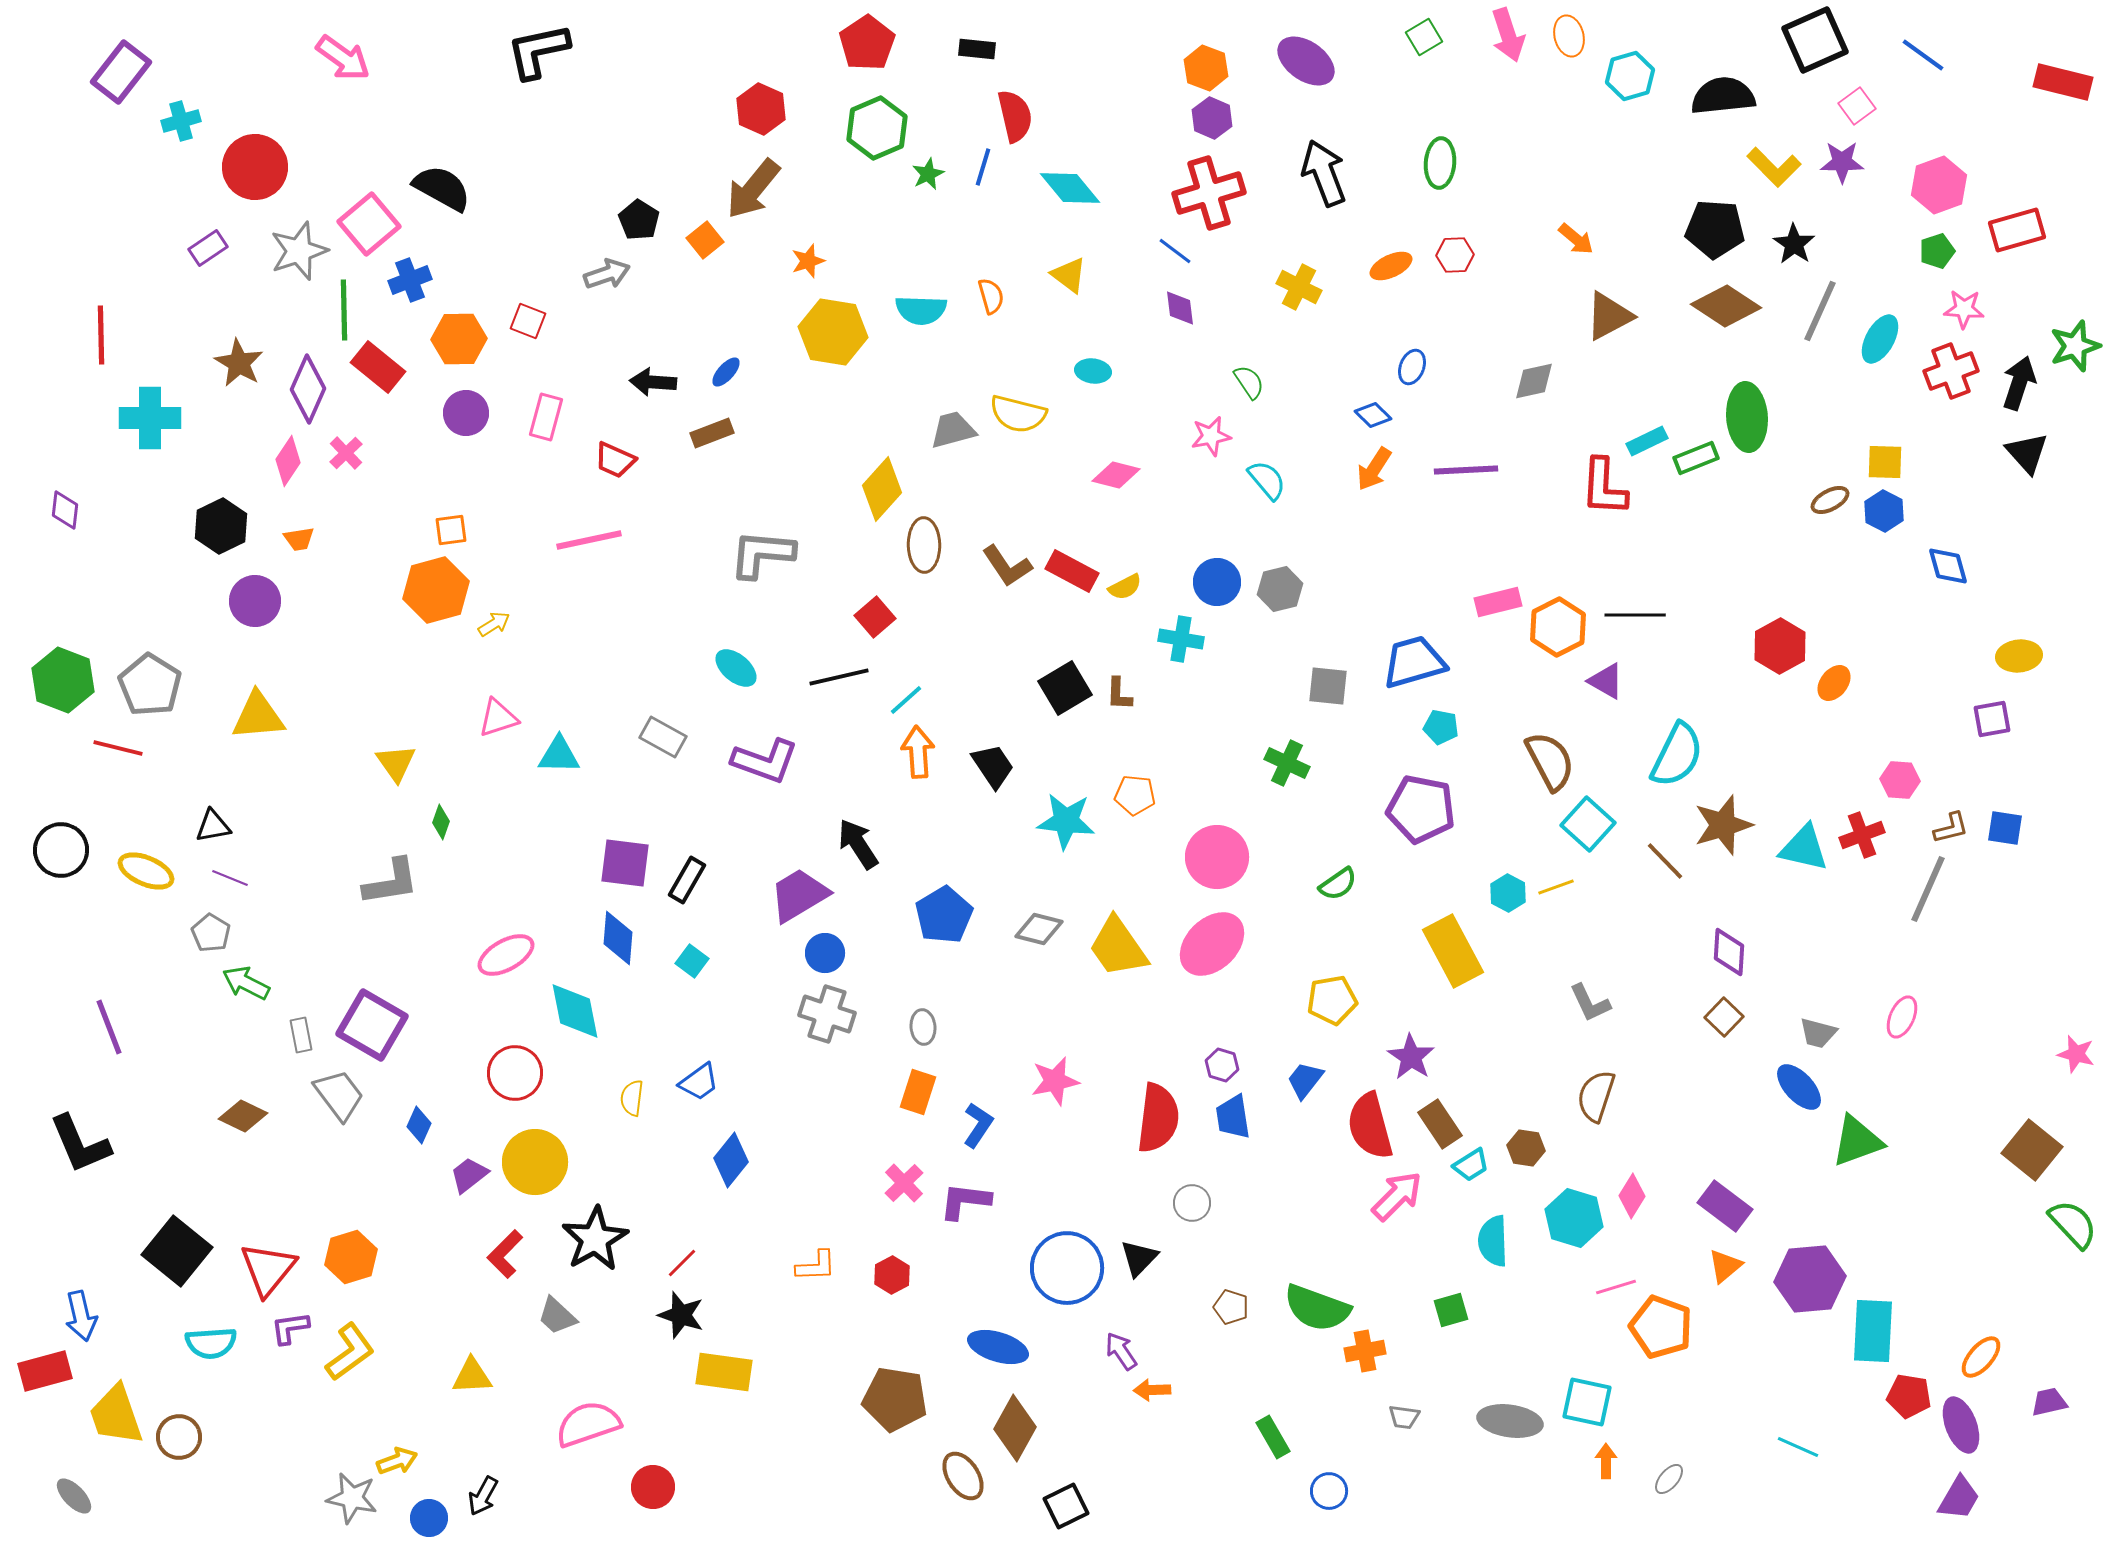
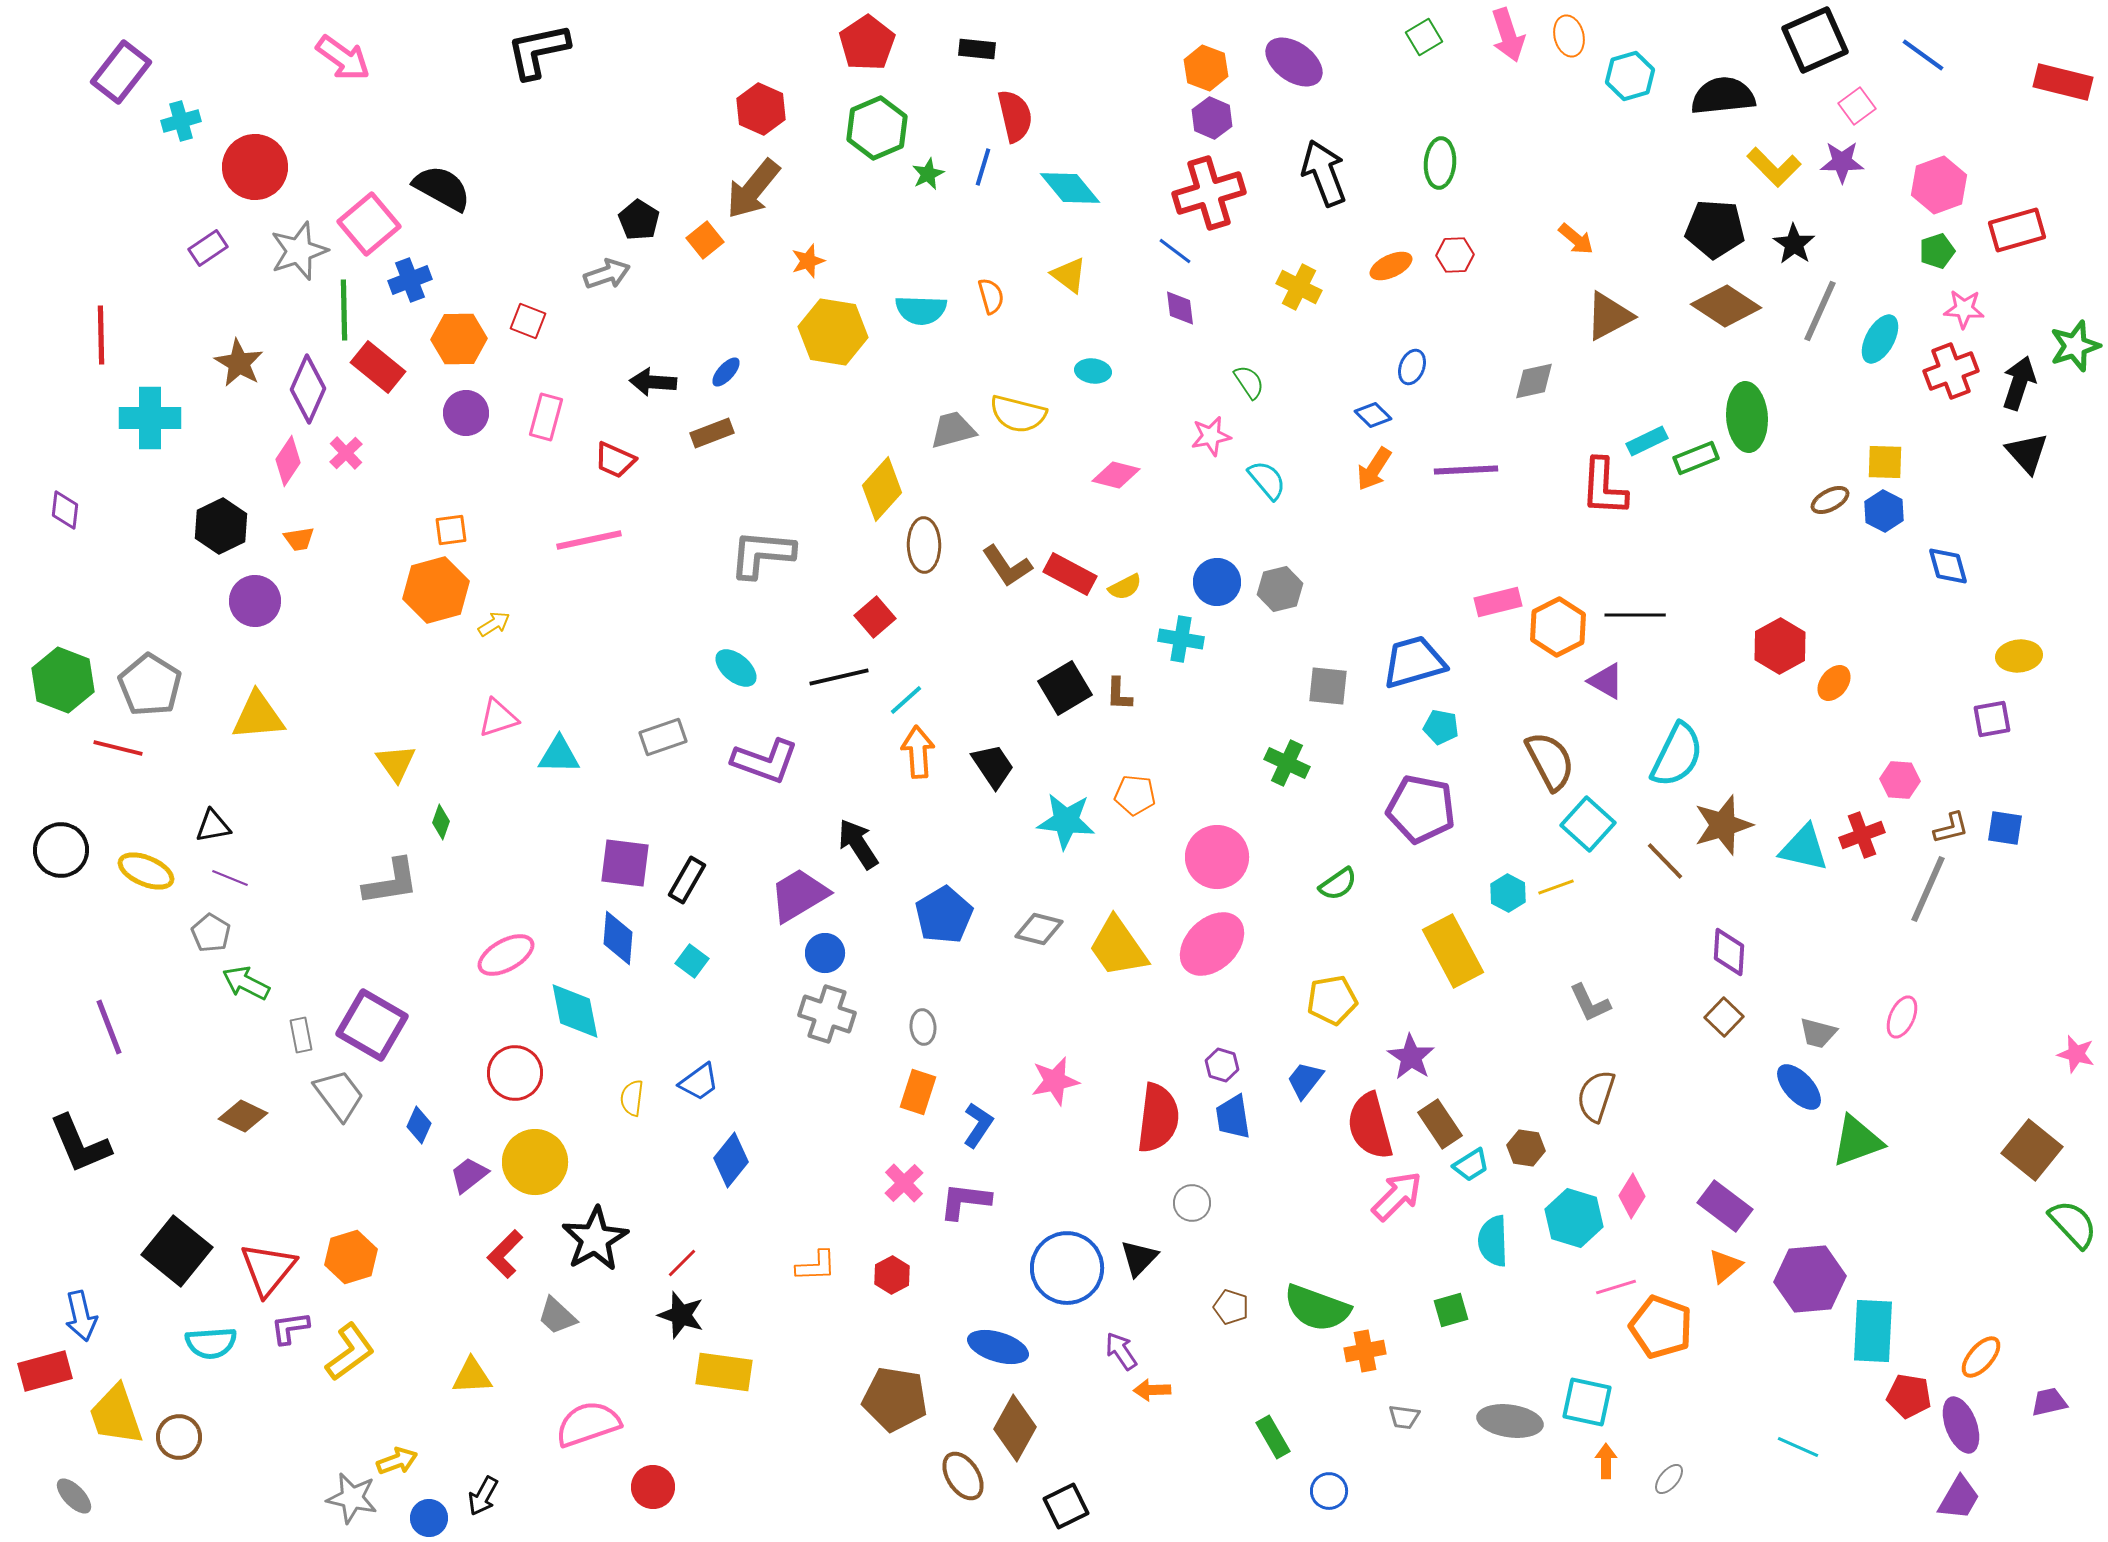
purple ellipse at (1306, 61): moved 12 px left, 1 px down
red rectangle at (1072, 571): moved 2 px left, 3 px down
gray rectangle at (663, 737): rotated 48 degrees counterclockwise
